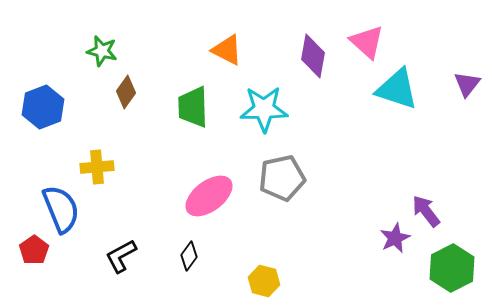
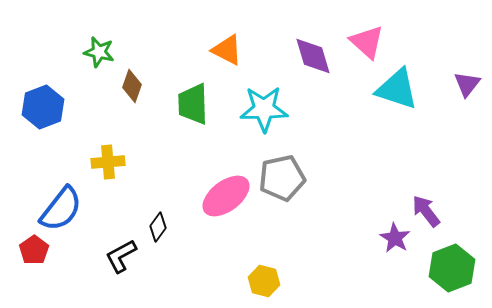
green star: moved 3 px left, 1 px down
purple diamond: rotated 27 degrees counterclockwise
brown diamond: moved 6 px right, 6 px up; rotated 16 degrees counterclockwise
green trapezoid: moved 3 px up
yellow cross: moved 11 px right, 5 px up
pink ellipse: moved 17 px right
blue semicircle: rotated 60 degrees clockwise
purple star: rotated 16 degrees counterclockwise
black diamond: moved 31 px left, 29 px up
green hexagon: rotated 6 degrees clockwise
